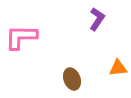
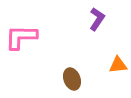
orange triangle: moved 3 px up
